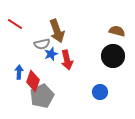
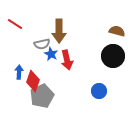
brown arrow: moved 2 px right; rotated 20 degrees clockwise
blue star: rotated 24 degrees counterclockwise
blue circle: moved 1 px left, 1 px up
